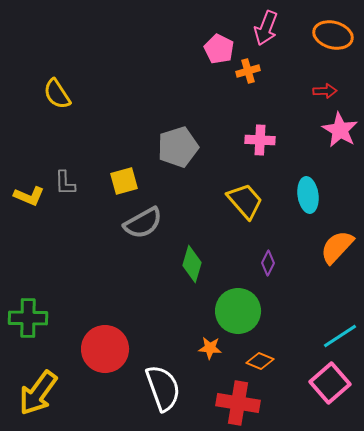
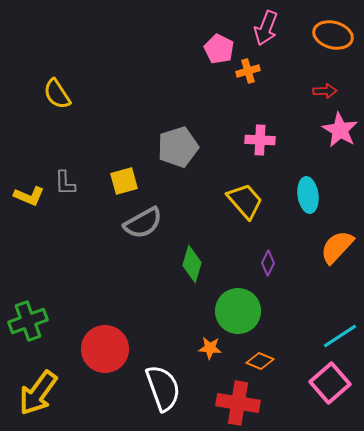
green cross: moved 3 px down; rotated 21 degrees counterclockwise
